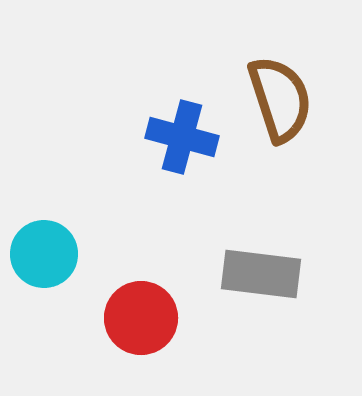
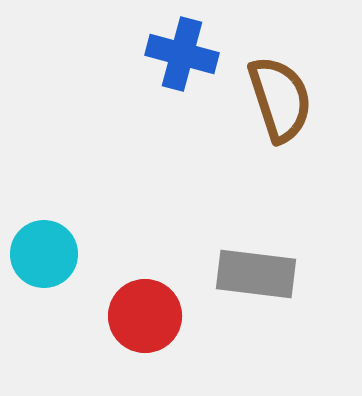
blue cross: moved 83 px up
gray rectangle: moved 5 px left
red circle: moved 4 px right, 2 px up
